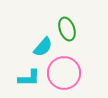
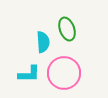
cyan semicircle: moved 5 px up; rotated 45 degrees counterclockwise
cyan L-shape: moved 4 px up
